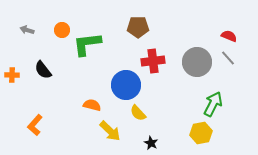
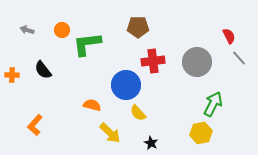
red semicircle: rotated 42 degrees clockwise
gray line: moved 11 px right
yellow arrow: moved 2 px down
